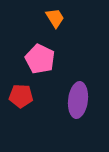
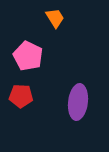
pink pentagon: moved 12 px left, 3 px up
purple ellipse: moved 2 px down
